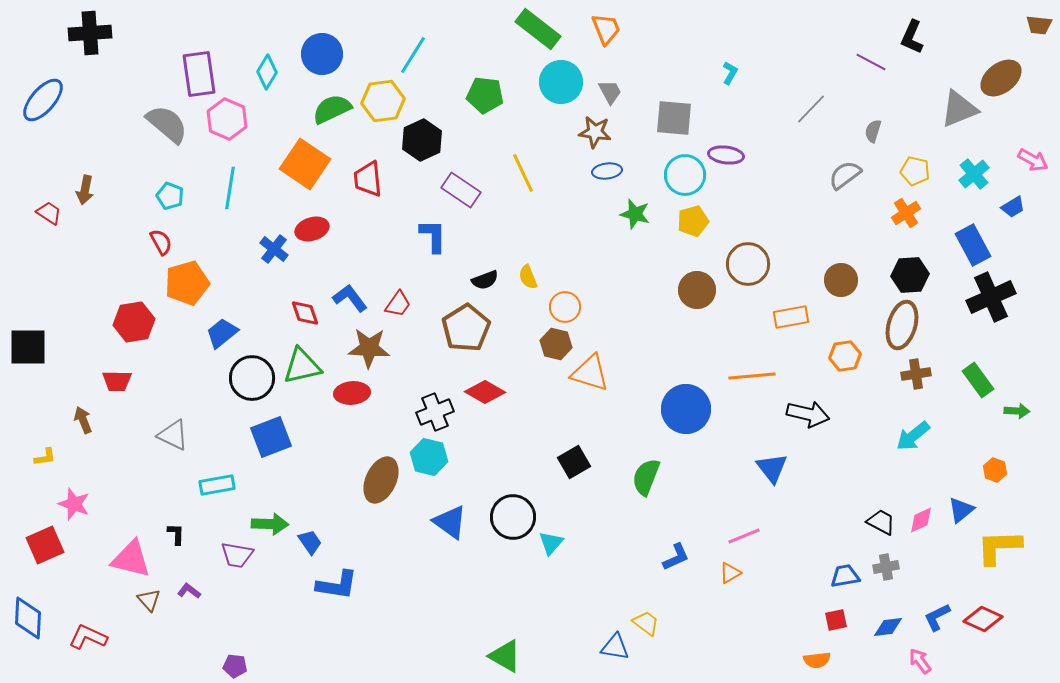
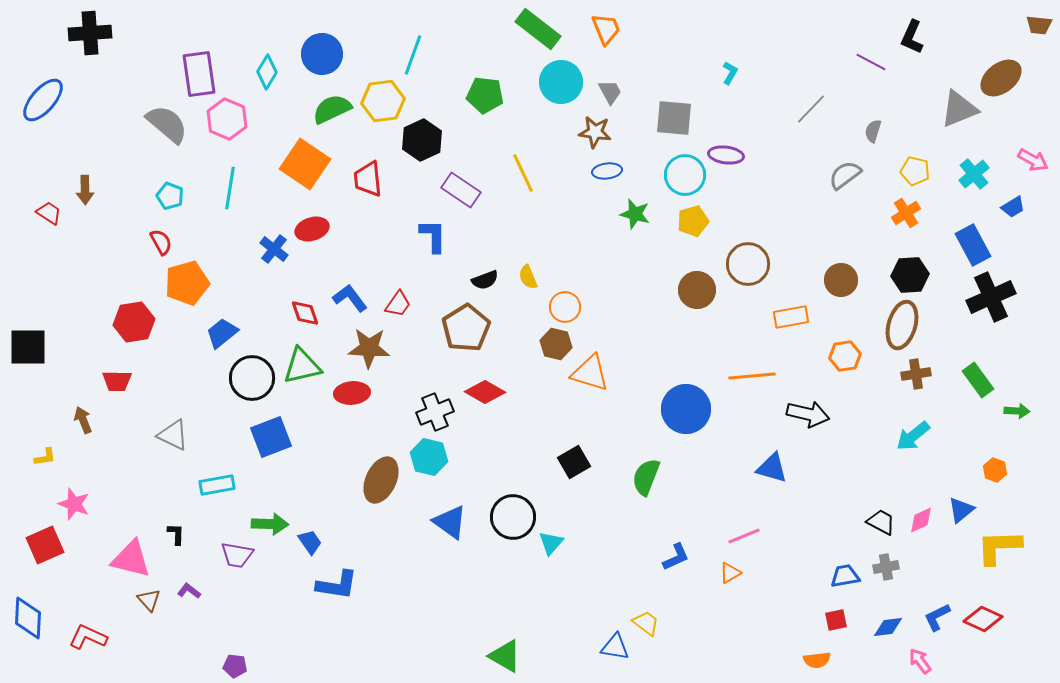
cyan line at (413, 55): rotated 12 degrees counterclockwise
brown arrow at (85, 190): rotated 12 degrees counterclockwise
blue triangle at (772, 468): rotated 36 degrees counterclockwise
